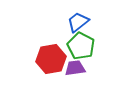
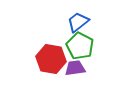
green pentagon: moved 1 px left
red hexagon: rotated 20 degrees clockwise
